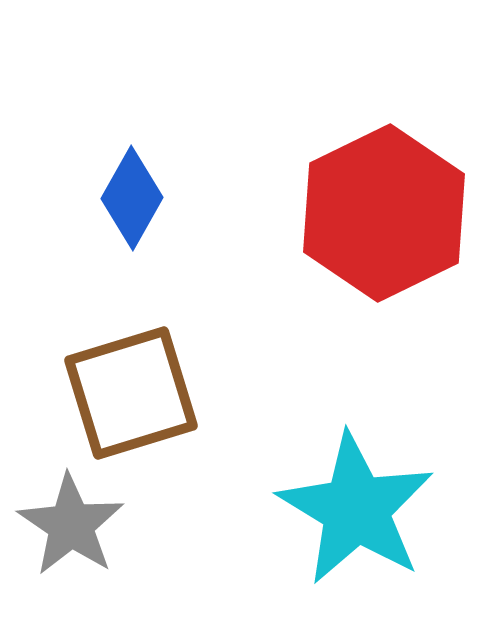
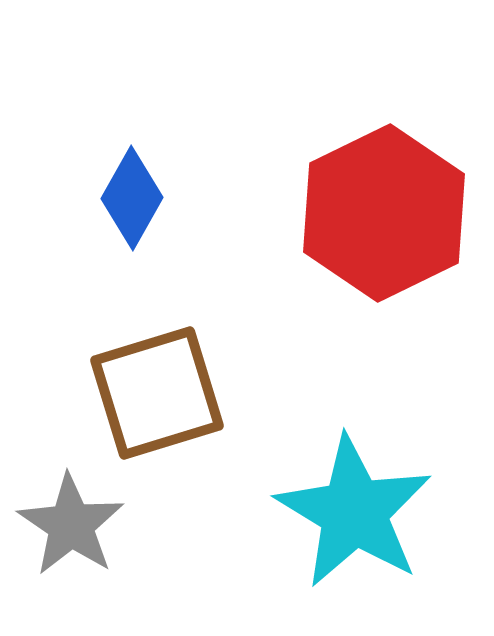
brown square: moved 26 px right
cyan star: moved 2 px left, 3 px down
